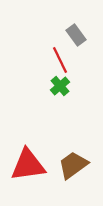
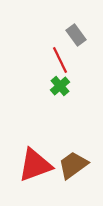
red triangle: moved 7 px right; rotated 12 degrees counterclockwise
